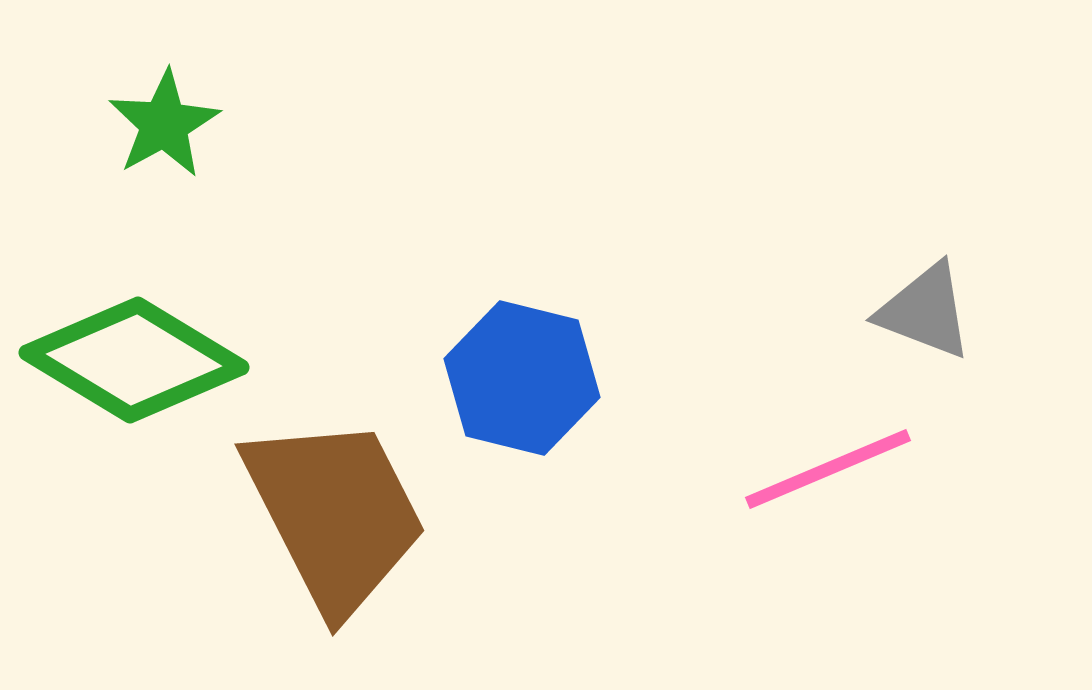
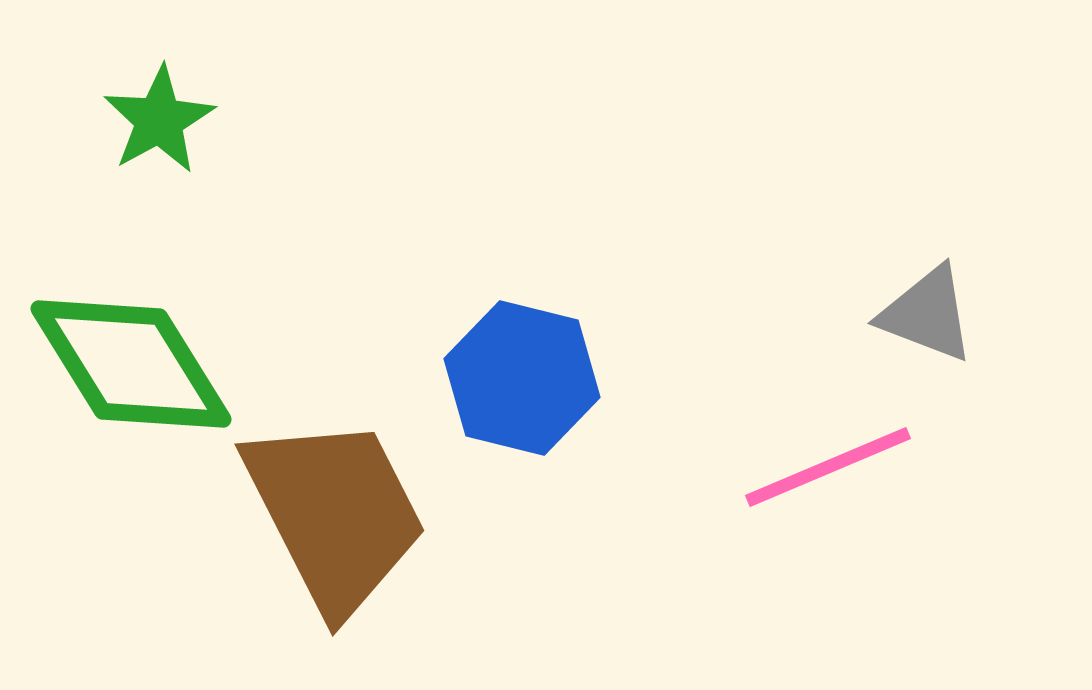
green star: moved 5 px left, 4 px up
gray triangle: moved 2 px right, 3 px down
green diamond: moved 3 px left, 4 px down; rotated 27 degrees clockwise
pink line: moved 2 px up
